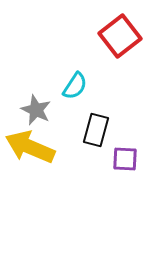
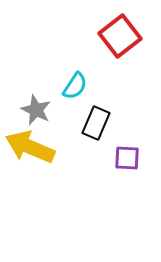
black rectangle: moved 7 px up; rotated 8 degrees clockwise
purple square: moved 2 px right, 1 px up
